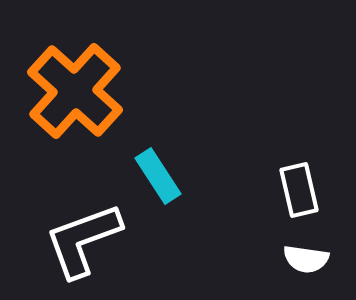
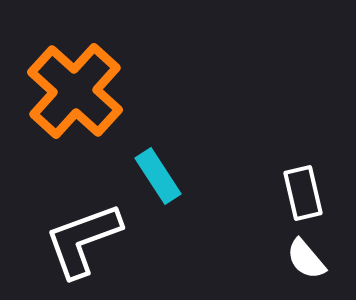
white rectangle: moved 4 px right, 3 px down
white semicircle: rotated 42 degrees clockwise
